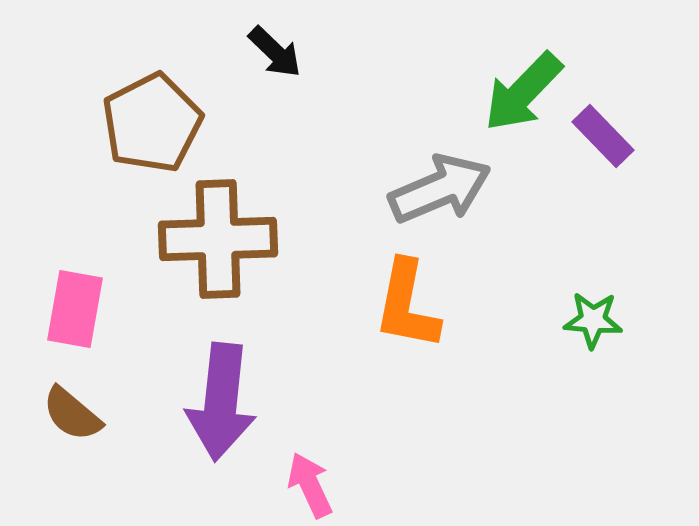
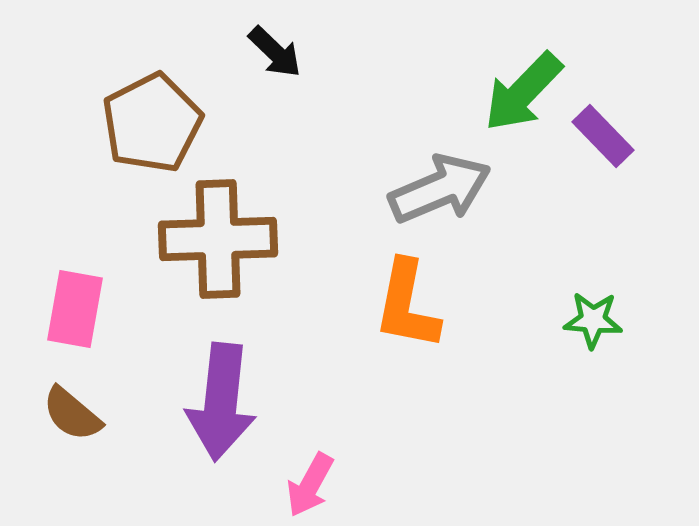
pink arrow: rotated 126 degrees counterclockwise
